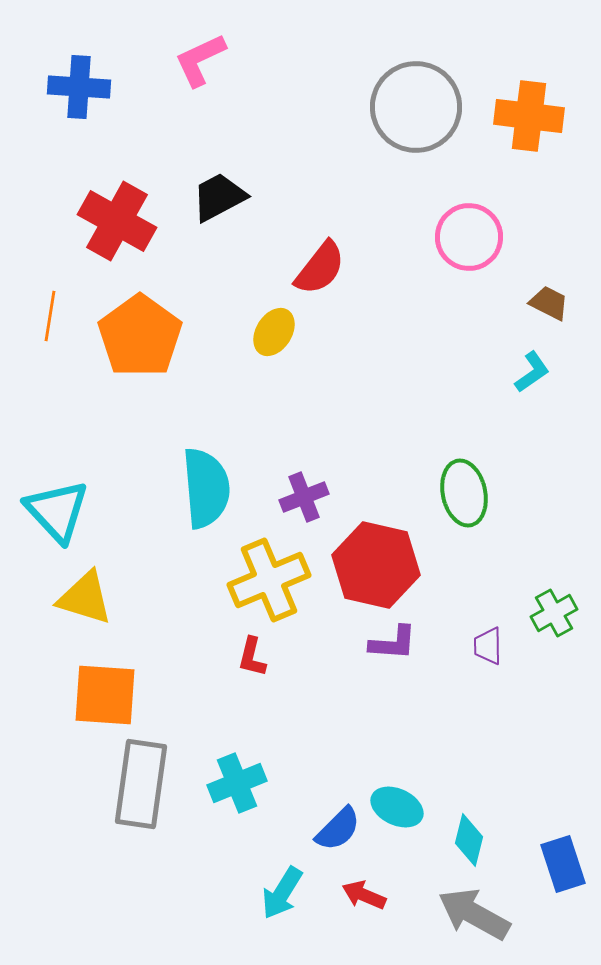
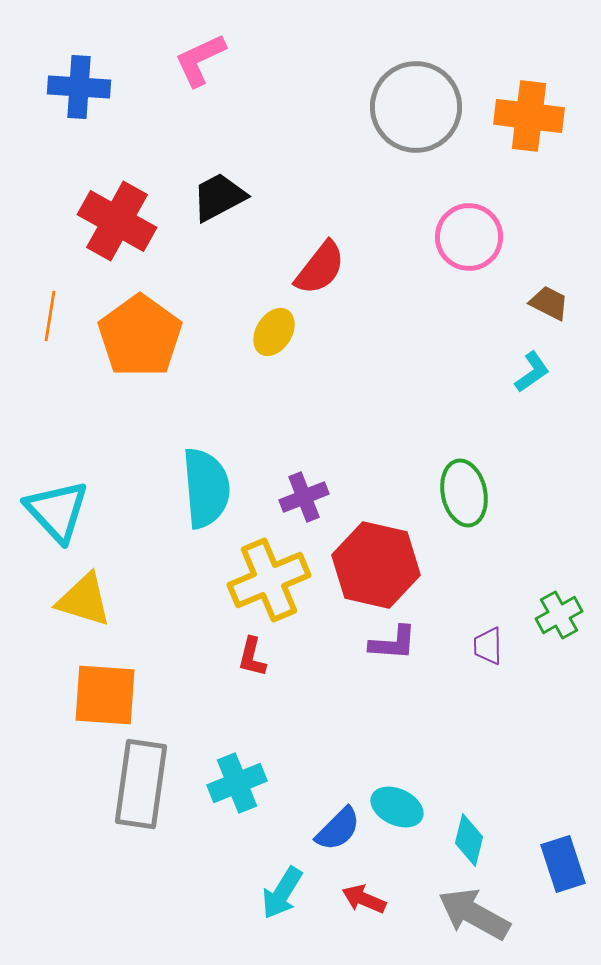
yellow triangle: moved 1 px left, 2 px down
green cross: moved 5 px right, 2 px down
red arrow: moved 4 px down
